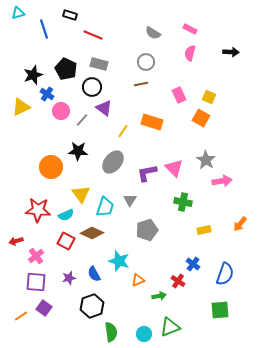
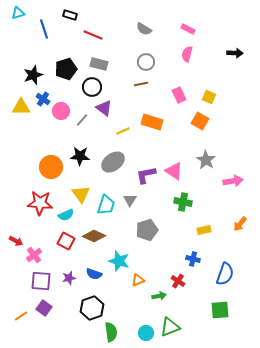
pink rectangle at (190, 29): moved 2 px left
gray semicircle at (153, 33): moved 9 px left, 4 px up
black arrow at (231, 52): moved 4 px right, 1 px down
pink semicircle at (190, 53): moved 3 px left, 1 px down
black pentagon at (66, 69): rotated 30 degrees clockwise
blue cross at (47, 94): moved 4 px left, 5 px down
yellow triangle at (21, 107): rotated 24 degrees clockwise
orange square at (201, 118): moved 1 px left, 3 px down
yellow line at (123, 131): rotated 32 degrees clockwise
black star at (78, 151): moved 2 px right, 5 px down
gray ellipse at (113, 162): rotated 15 degrees clockwise
pink triangle at (174, 168): moved 3 px down; rotated 12 degrees counterclockwise
purple L-shape at (147, 173): moved 1 px left, 2 px down
pink arrow at (222, 181): moved 11 px right
cyan trapezoid at (105, 207): moved 1 px right, 2 px up
red star at (38, 210): moved 2 px right, 7 px up
brown diamond at (92, 233): moved 2 px right, 3 px down
red arrow at (16, 241): rotated 136 degrees counterclockwise
pink cross at (36, 256): moved 2 px left, 1 px up
blue cross at (193, 264): moved 5 px up; rotated 24 degrees counterclockwise
blue semicircle at (94, 274): rotated 42 degrees counterclockwise
purple square at (36, 282): moved 5 px right, 1 px up
black hexagon at (92, 306): moved 2 px down
cyan circle at (144, 334): moved 2 px right, 1 px up
